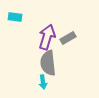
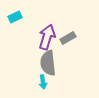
cyan rectangle: rotated 32 degrees counterclockwise
